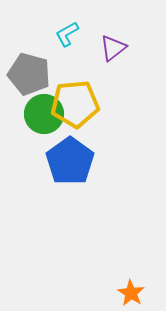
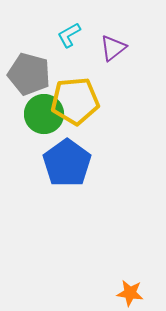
cyan L-shape: moved 2 px right, 1 px down
yellow pentagon: moved 3 px up
blue pentagon: moved 3 px left, 2 px down
orange star: moved 1 px left; rotated 24 degrees counterclockwise
